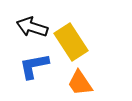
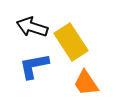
orange trapezoid: moved 6 px right
